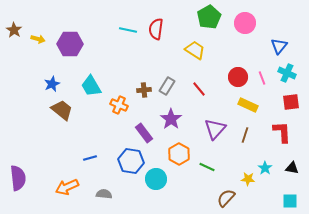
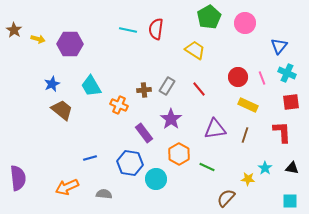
purple triangle: rotated 40 degrees clockwise
blue hexagon: moved 1 px left, 2 px down
